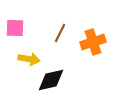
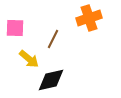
brown line: moved 7 px left, 6 px down
orange cross: moved 4 px left, 24 px up
yellow arrow: rotated 30 degrees clockwise
